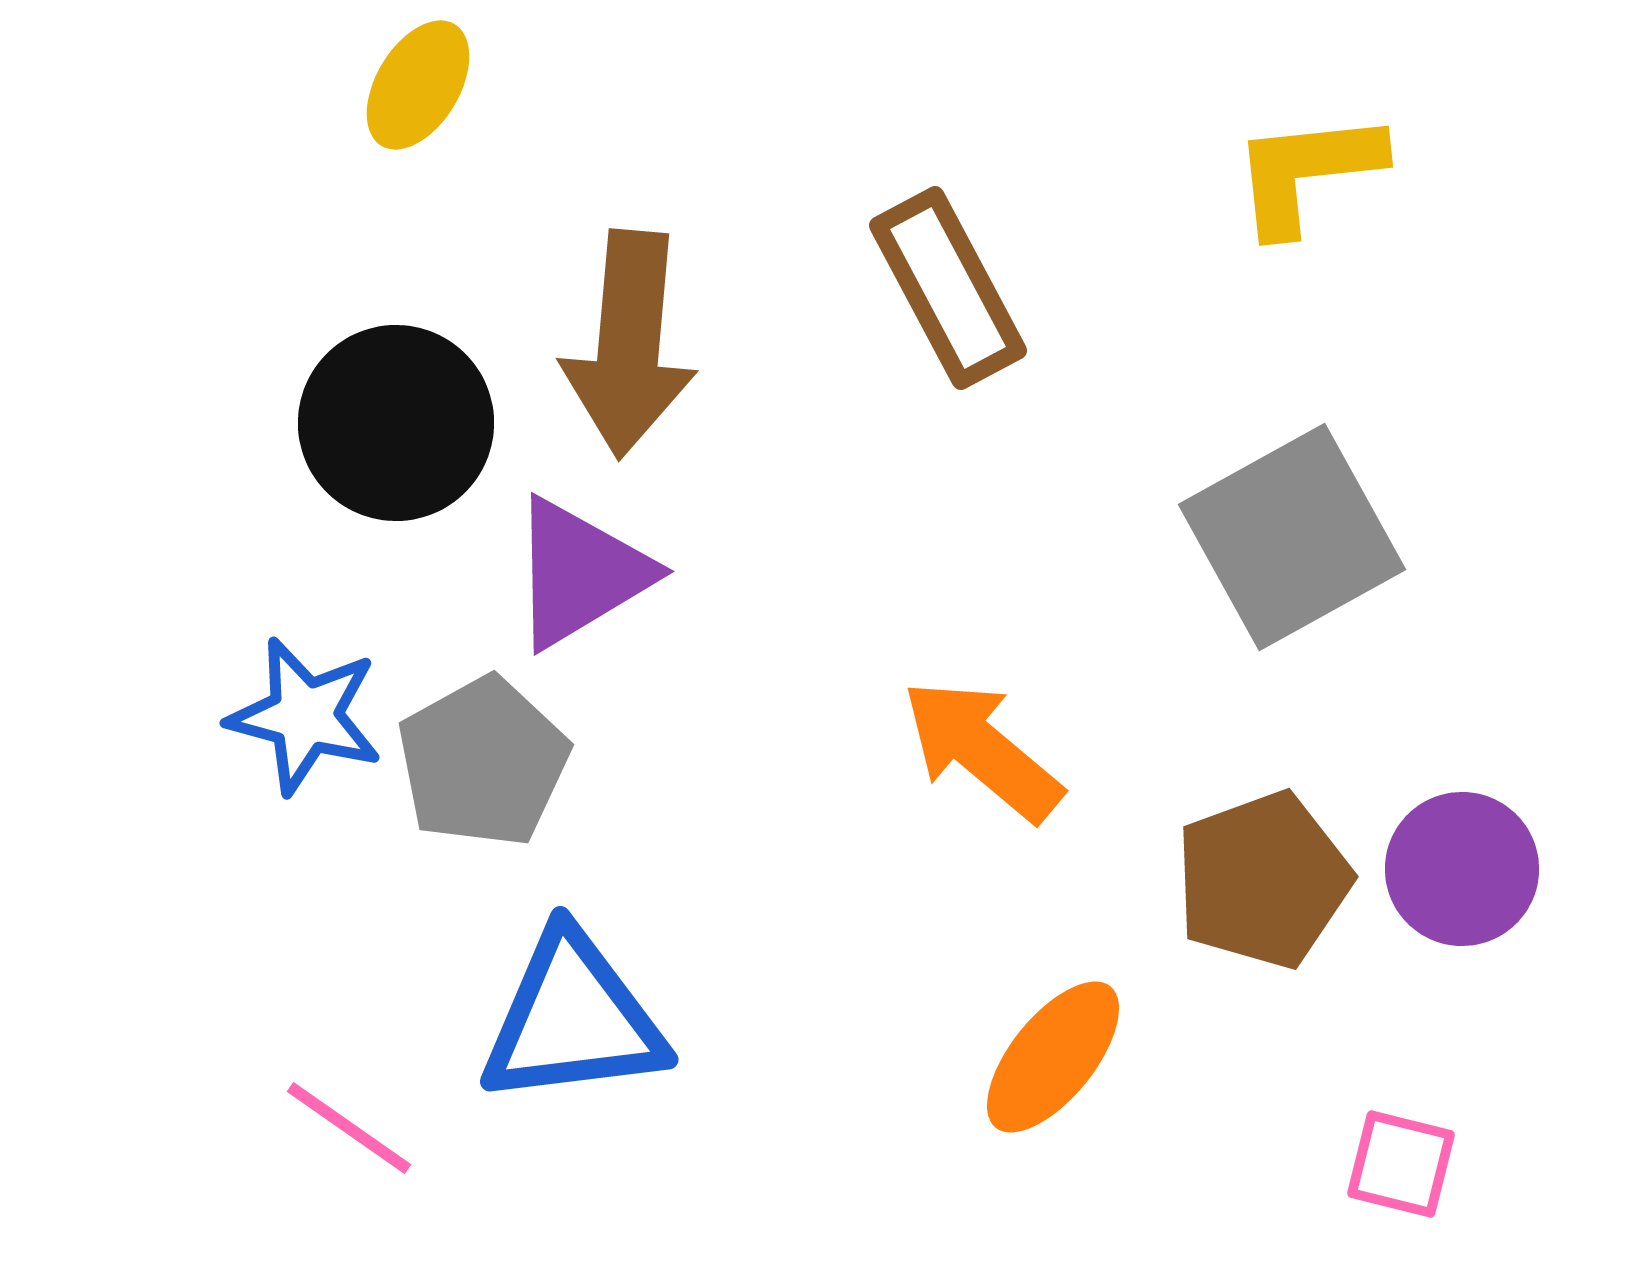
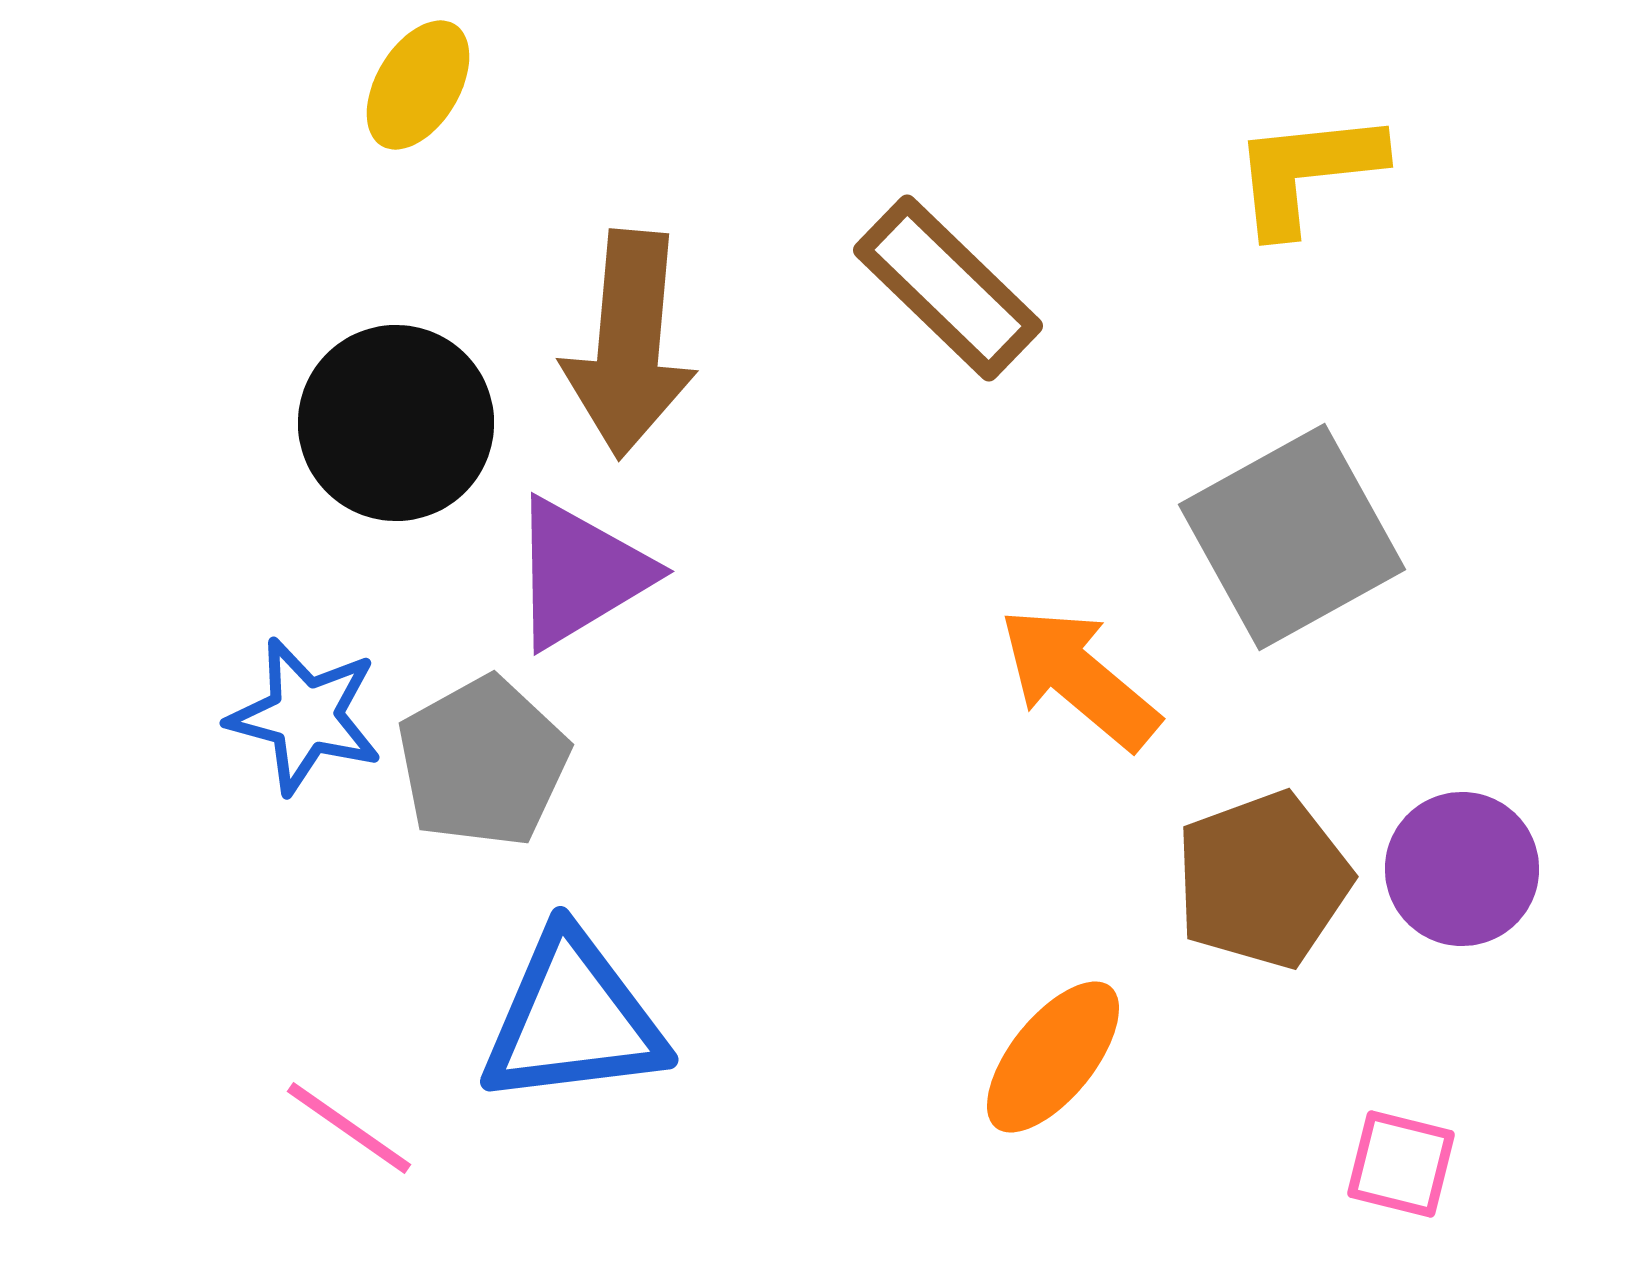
brown rectangle: rotated 18 degrees counterclockwise
orange arrow: moved 97 px right, 72 px up
